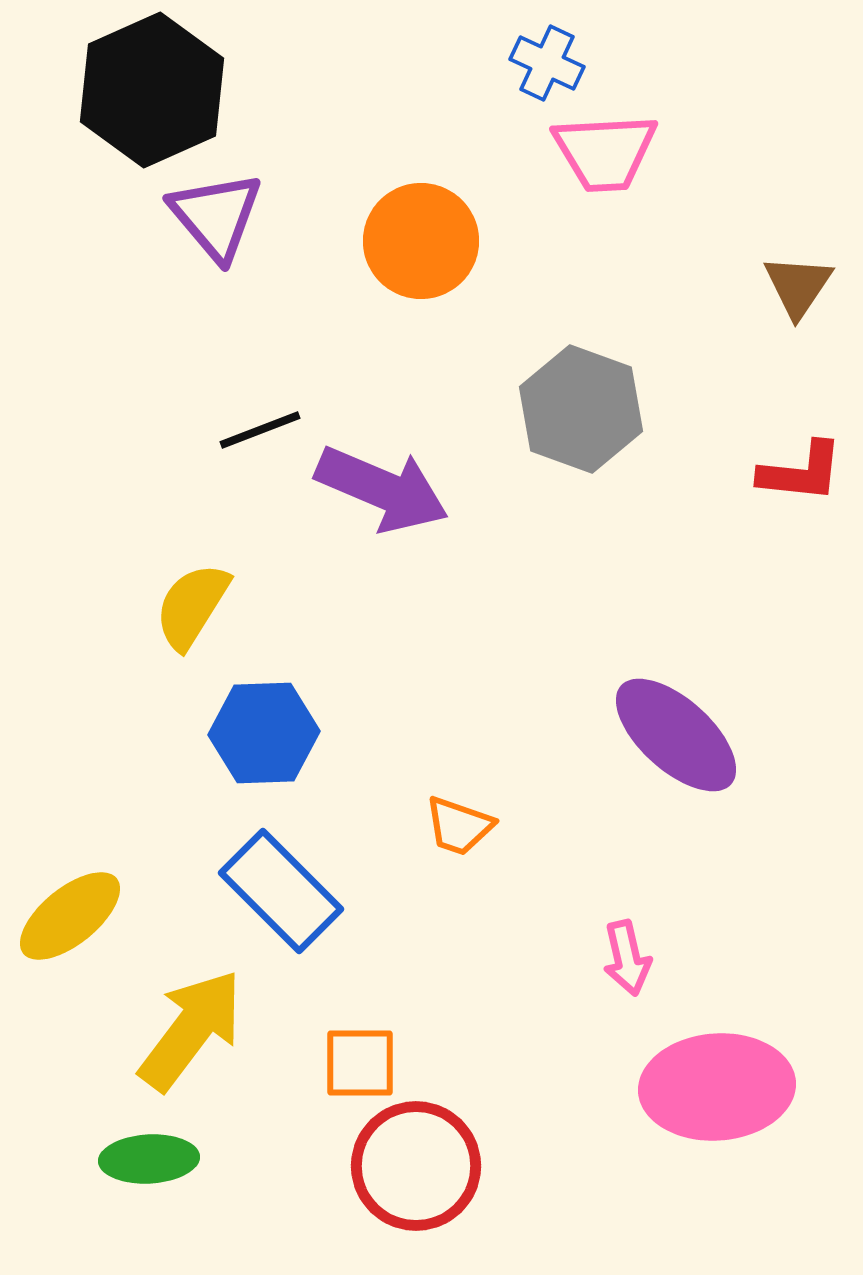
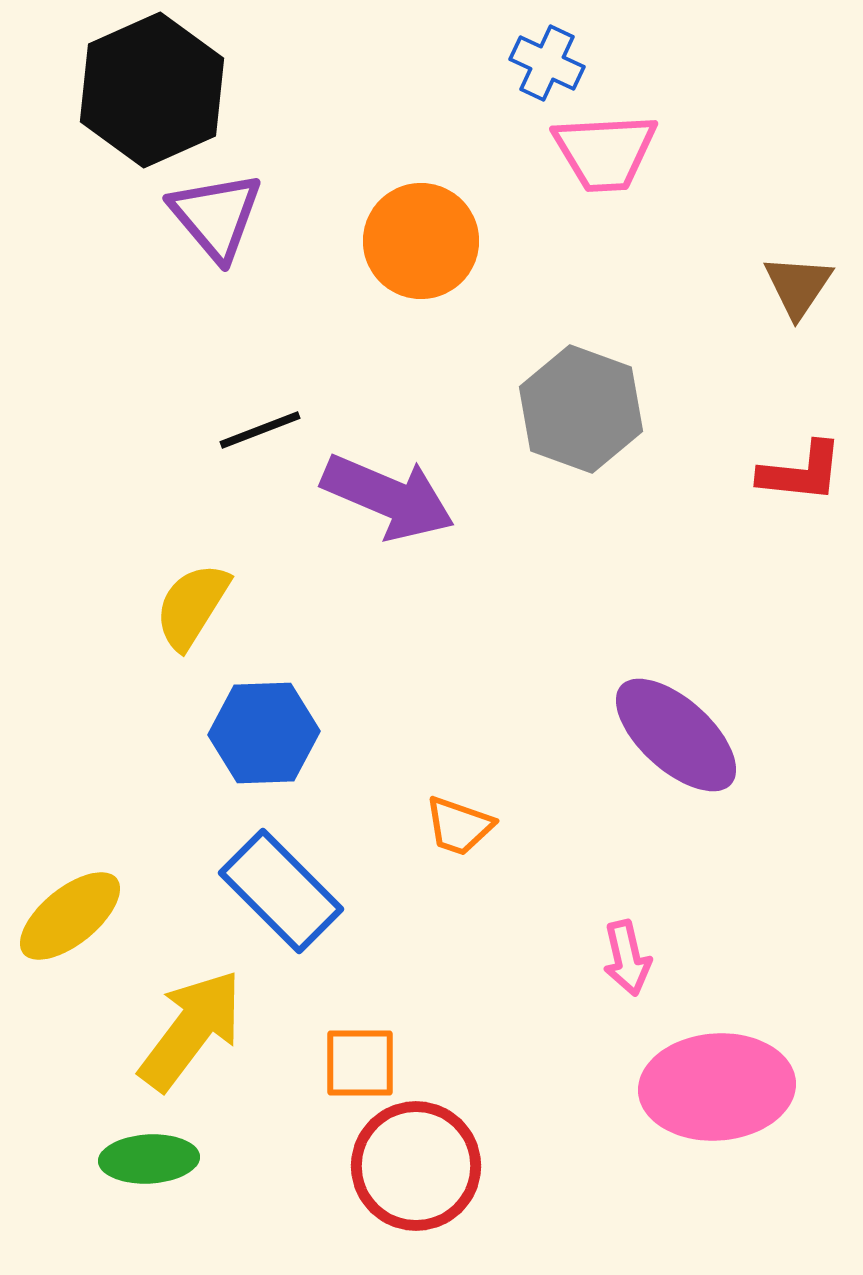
purple arrow: moved 6 px right, 8 px down
